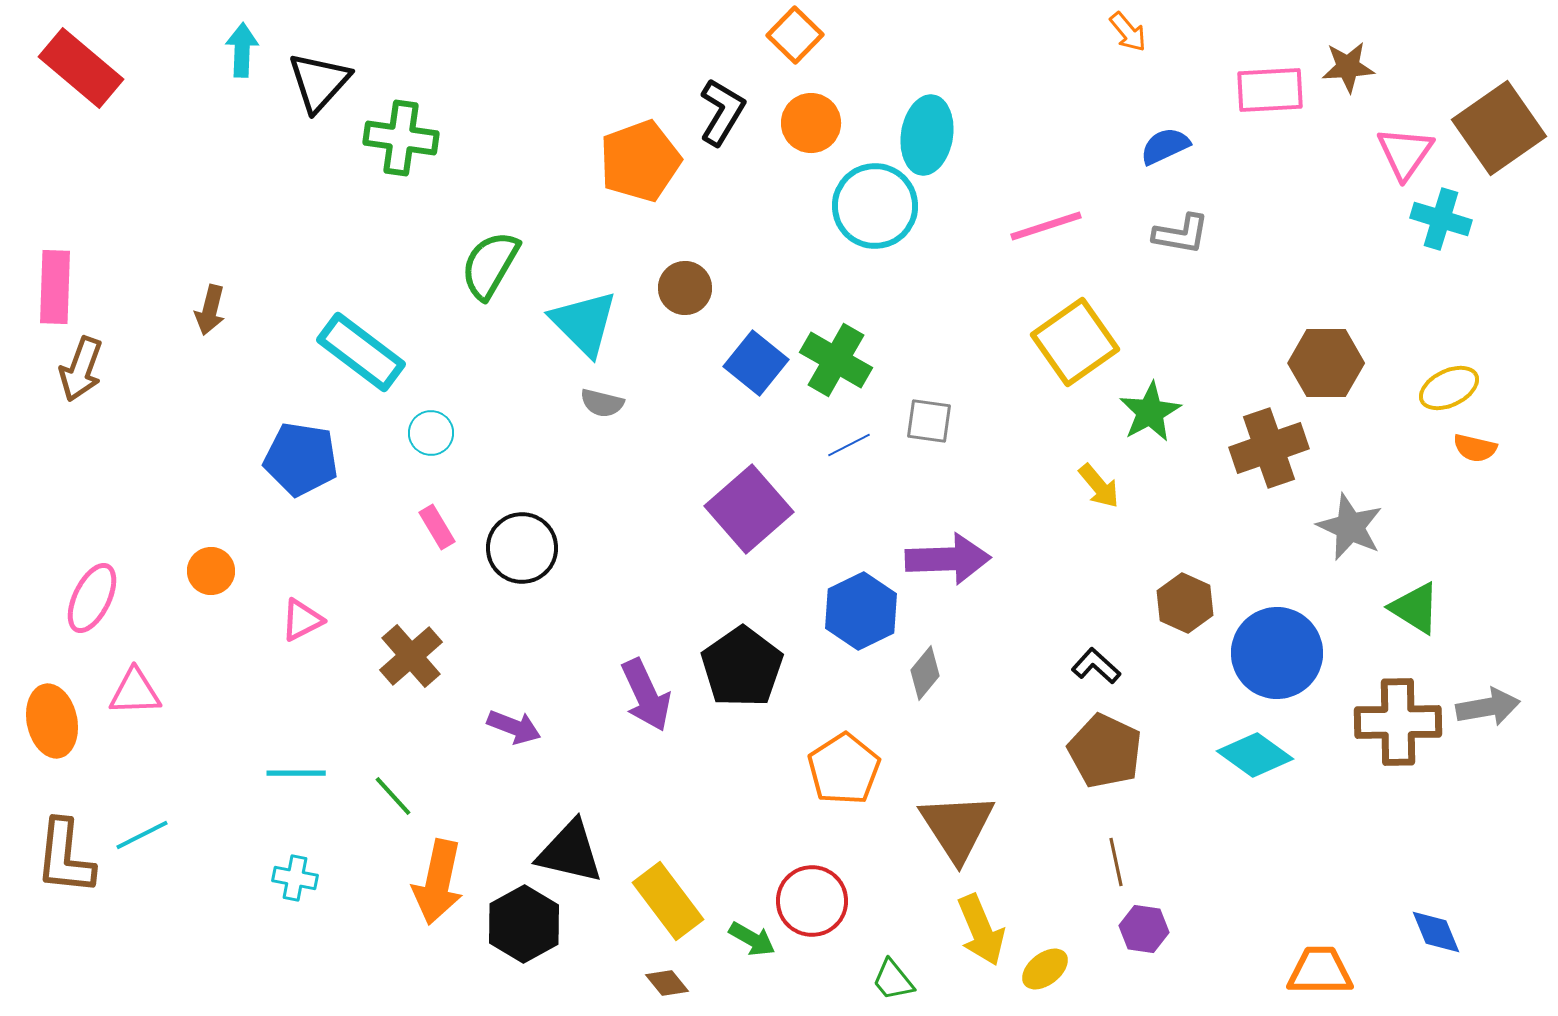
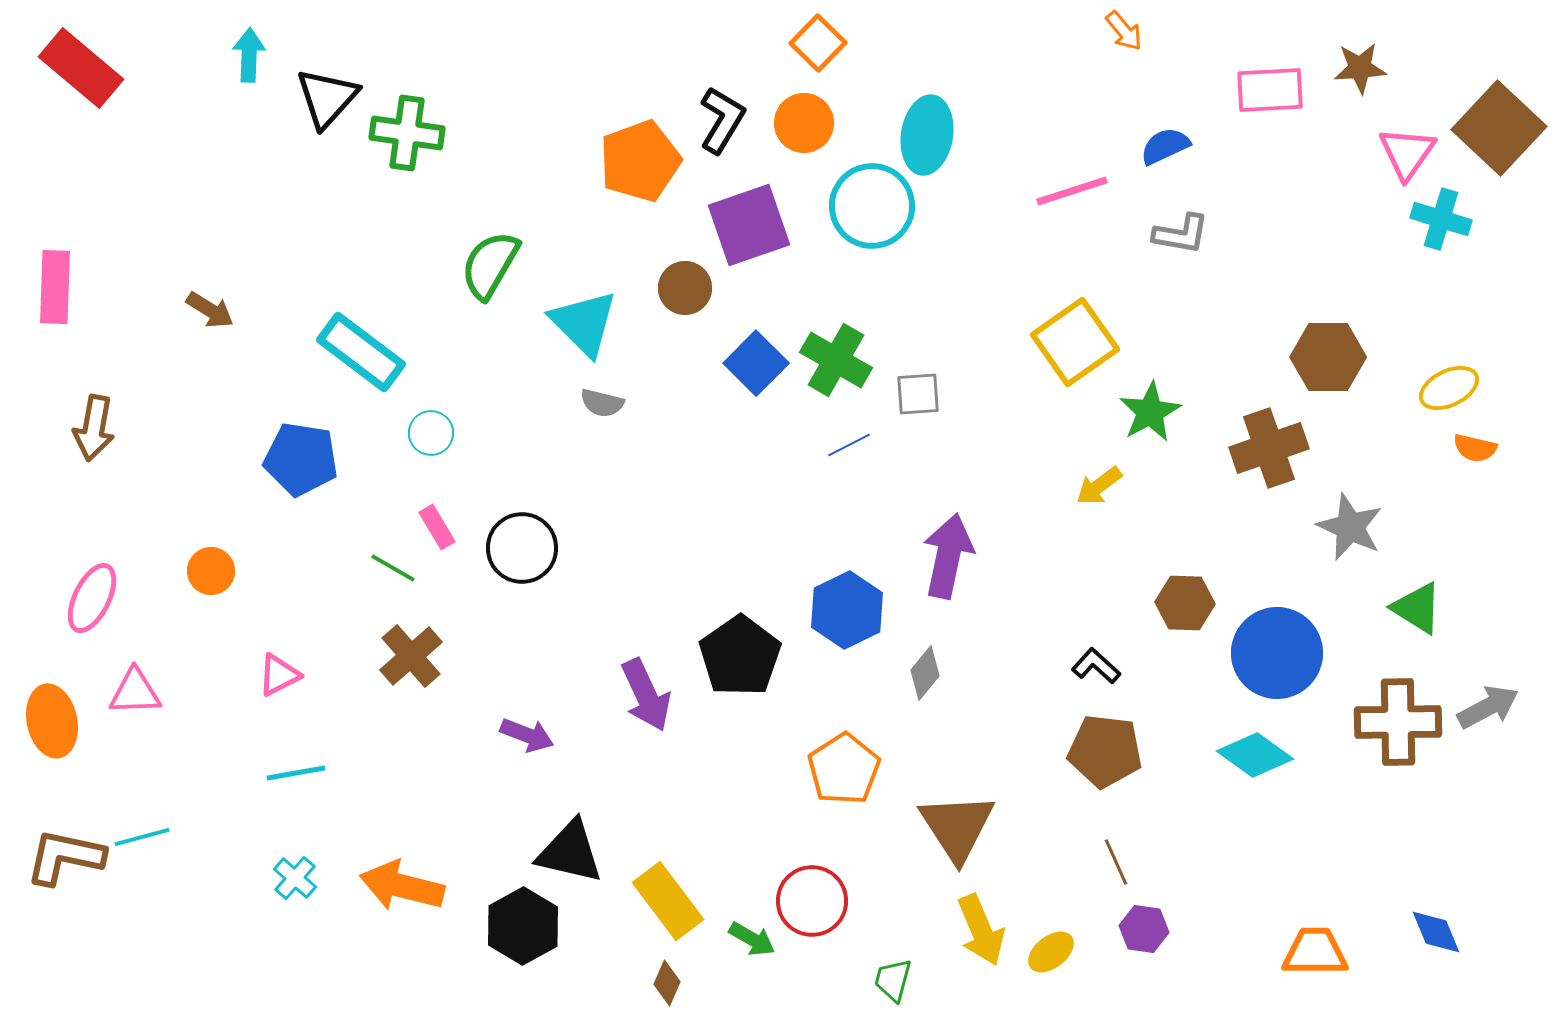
orange arrow at (1128, 32): moved 4 px left, 1 px up
orange square at (795, 35): moved 23 px right, 8 px down
cyan arrow at (242, 50): moved 7 px right, 5 px down
brown star at (1348, 67): moved 12 px right, 1 px down
black triangle at (319, 82): moved 8 px right, 16 px down
black L-shape at (722, 112): moved 8 px down
orange circle at (811, 123): moved 7 px left
brown square at (1499, 128): rotated 12 degrees counterclockwise
green cross at (401, 138): moved 6 px right, 5 px up
pink triangle at (1405, 153): moved 2 px right
cyan circle at (875, 206): moved 3 px left
pink line at (1046, 226): moved 26 px right, 35 px up
brown arrow at (210, 310): rotated 72 degrees counterclockwise
blue square at (756, 363): rotated 6 degrees clockwise
brown hexagon at (1326, 363): moved 2 px right, 6 px up
brown arrow at (81, 369): moved 13 px right, 59 px down; rotated 10 degrees counterclockwise
gray square at (929, 421): moved 11 px left, 27 px up; rotated 12 degrees counterclockwise
yellow arrow at (1099, 486): rotated 93 degrees clockwise
purple square at (749, 509): moved 284 px up; rotated 22 degrees clockwise
purple arrow at (948, 559): moved 3 px up; rotated 76 degrees counterclockwise
brown hexagon at (1185, 603): rotated 22 degrees counterclockwise
green triangle at (1415, 608): moved 2 px right
blue hexagon at (861, 611): moved 14 px left, 1 px up
pink triangle at (302, 620): moved 23 px left, 55 px down
black pentagon at (742, 667): moved 2 px left, 11 px up
gray arrow at (1488, 707): rotated 18 degrees counterclockwise
purple arrow at (514, 727): moved 13 px right, 8 px down
brown pentagon at (1105, 751): rotated 18 degrees counterclockwise
cyan line at (296, 773): rotated 10 degrees counterclockwise
green line at (393, 796): moved 228 px up; rotated 18 degrees counterclockwise
cyan line at (142, 835): moved 2 px down; rotated 12 degrees clockwise
brown L-shape at (65, 857): rotated 96 degrees clockwise
brown line at (1116, 862): rotated 12 degrees counterclockwise
cyan cross at (295, 878): rotated 30 degrees clockwise
orange arrow at (438, 882): moved 36 px left, 4 px down; rotated 92 degrees clockwise
black hexagon at (524, 924): moved 1 px left, 2 px down
yellow ellipse at (1045, 969): moved 6 px right, 17 px up
orange trapezoid at (1320, 971): moved 5 px left, 19 px up
green trapezoid at (893, 980): rotated 54 degrees clockwise
brown diamond at (667, 983): rotated 63 degrees clockwise
